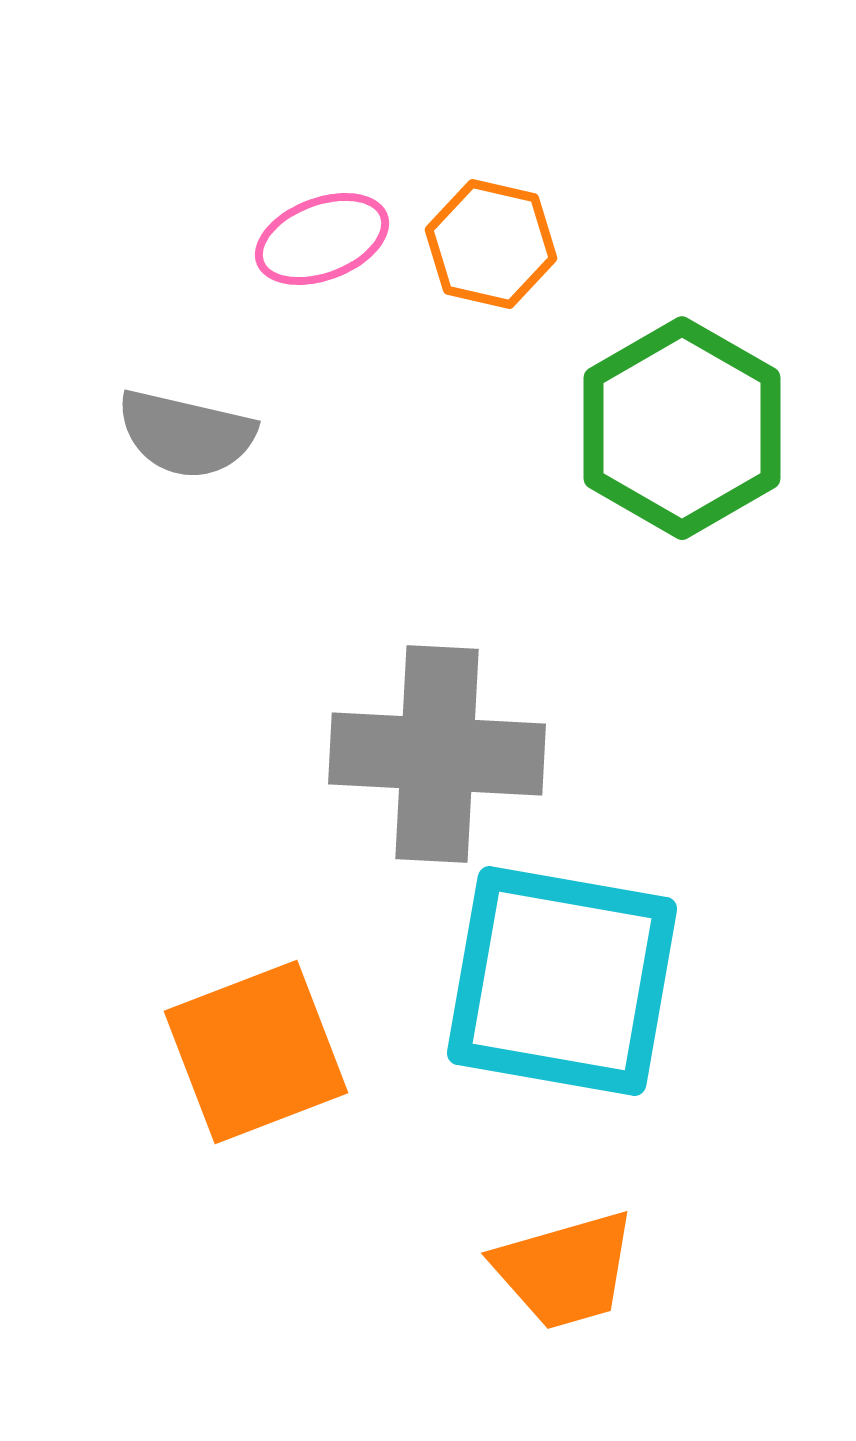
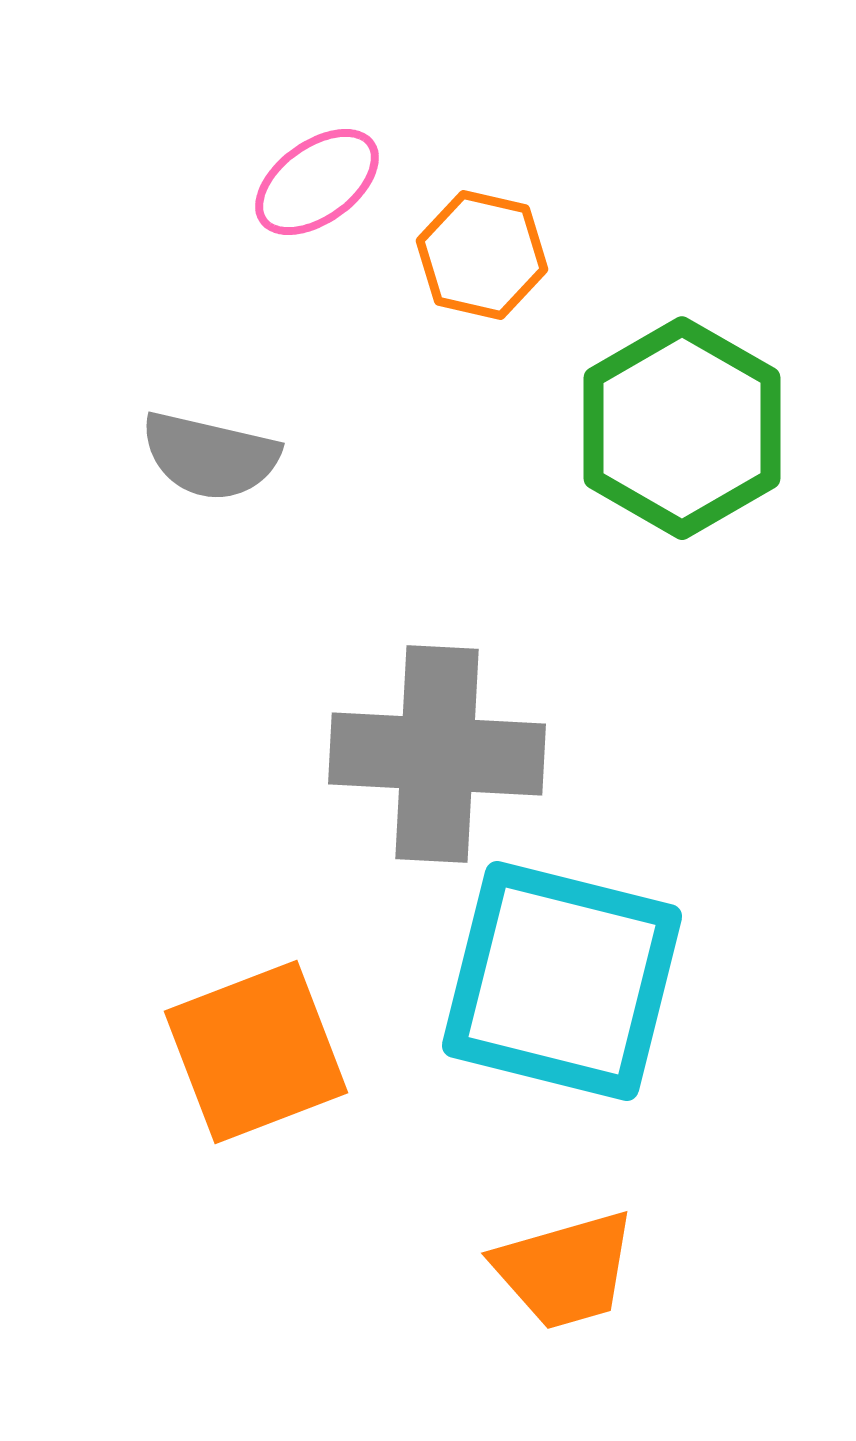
pink ellipse: moved 5 px left, 57 px up; rotated 15 degrees counterclockwise
orange hexagon: moved 9 px left, 11 px down
gray semicircle: moved 24 px right, 22 px down
cyan square: rotated 4 degrees clockwise
